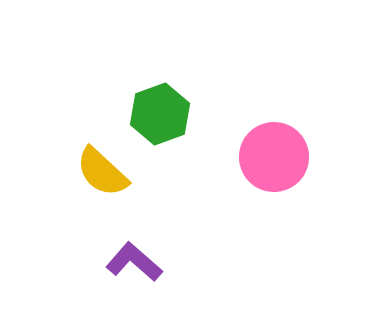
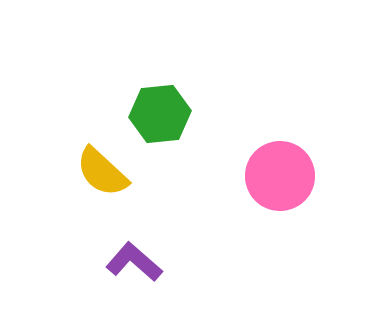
green hexagon: rotated 14 degrees clockwise
pink circle: moved 6 px right, 19 px down
